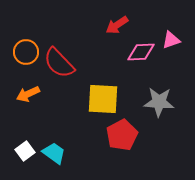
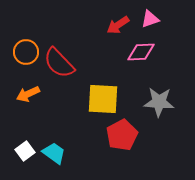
red arrow: moved 1 px right
pink triangle: moved 21 px left, 21 px up
